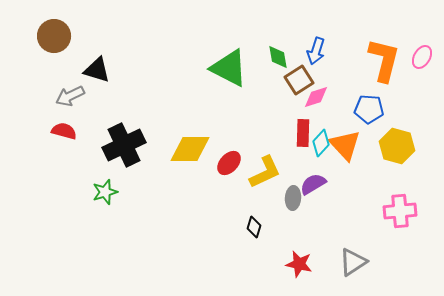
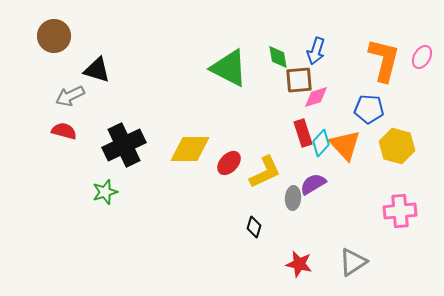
brown square: rotated 28 degrees clockwise
red rectangle: rotated 20 degrees counterclockwise
